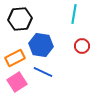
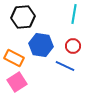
black hexagon: moved 3 px right, 2 px up
red circle: moved 9 px left
orange rectangle: moved 1 px left; rotated 54 degrees clockwise
blue line: moved 22 px right, 6 px up
